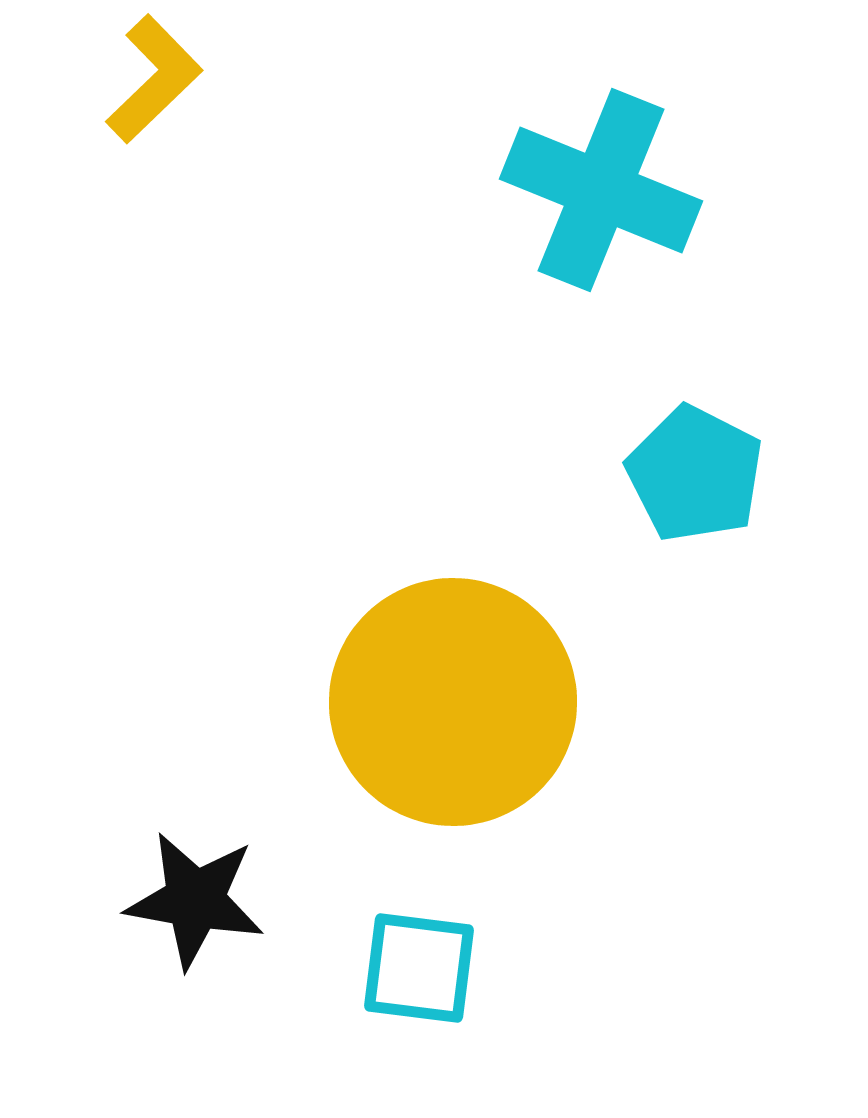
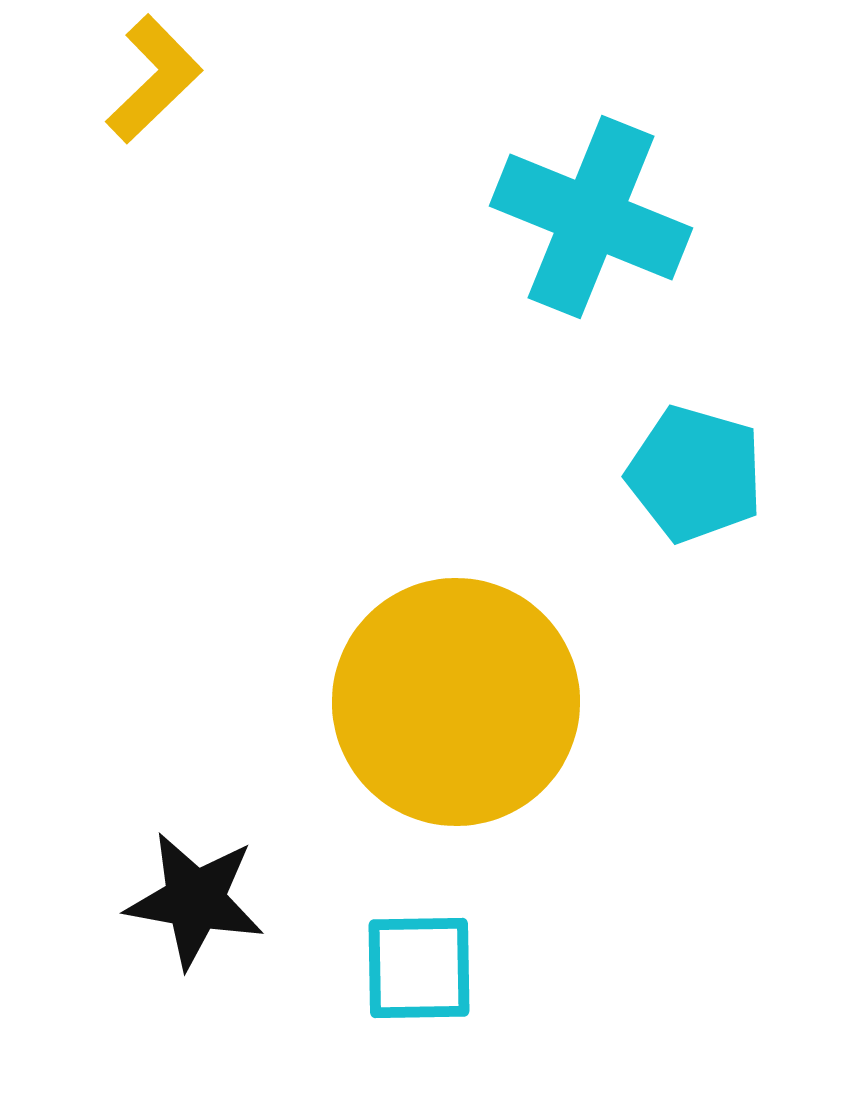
cyan cross: moved 10 px left, 27 px down
cyan pentagon: rotated 11 degrees counterclockwise
yellow circle: moved 3 px right
cyan square: rotated 8 degrees counterclockwise
